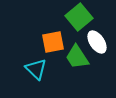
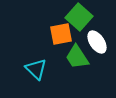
green square: rotated 8 degrees counterclockwise
orange square: moved 8 px right, 8 px up
